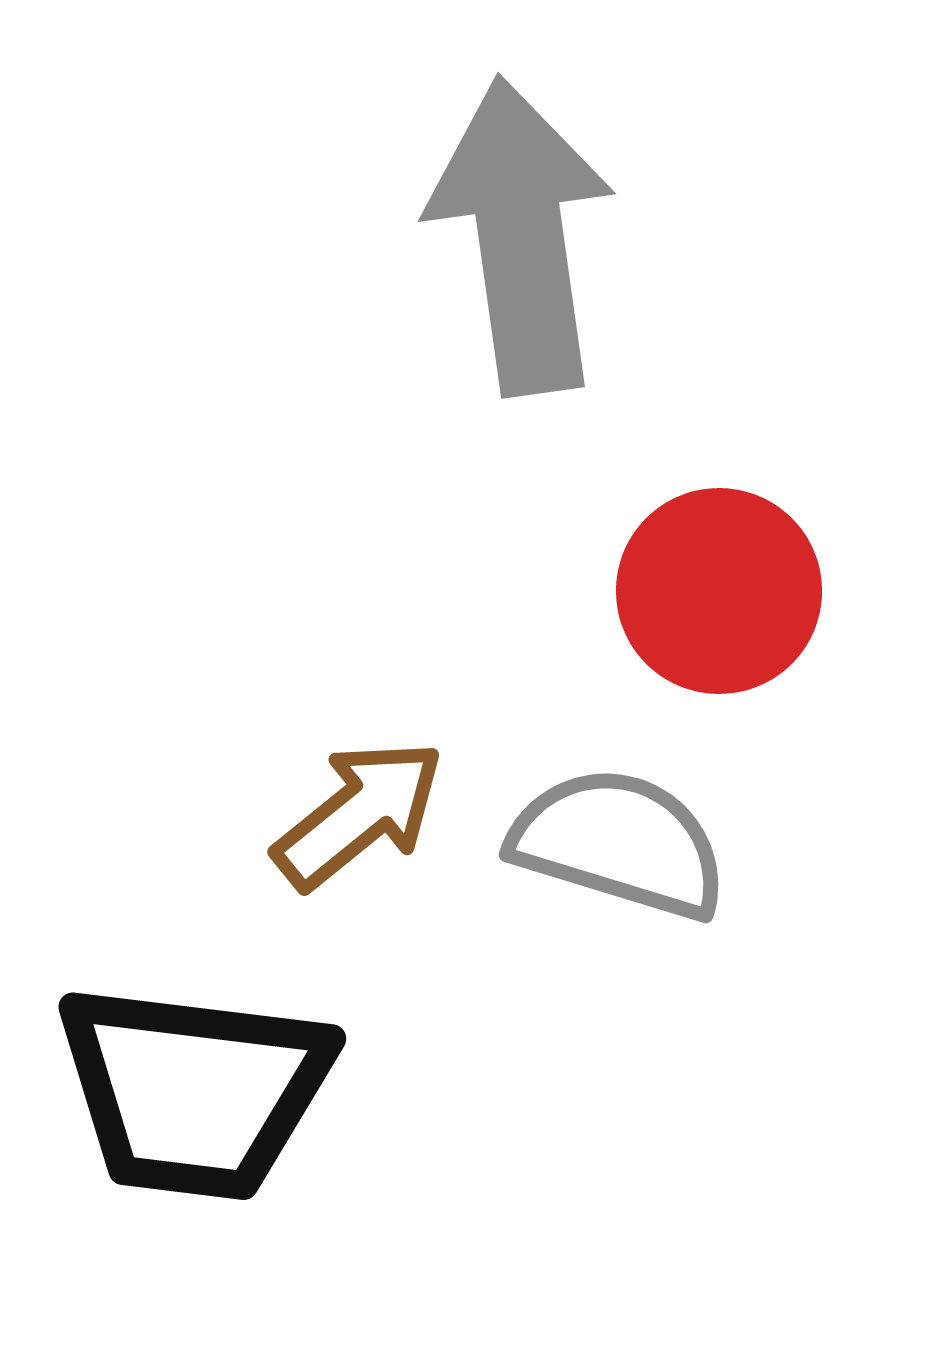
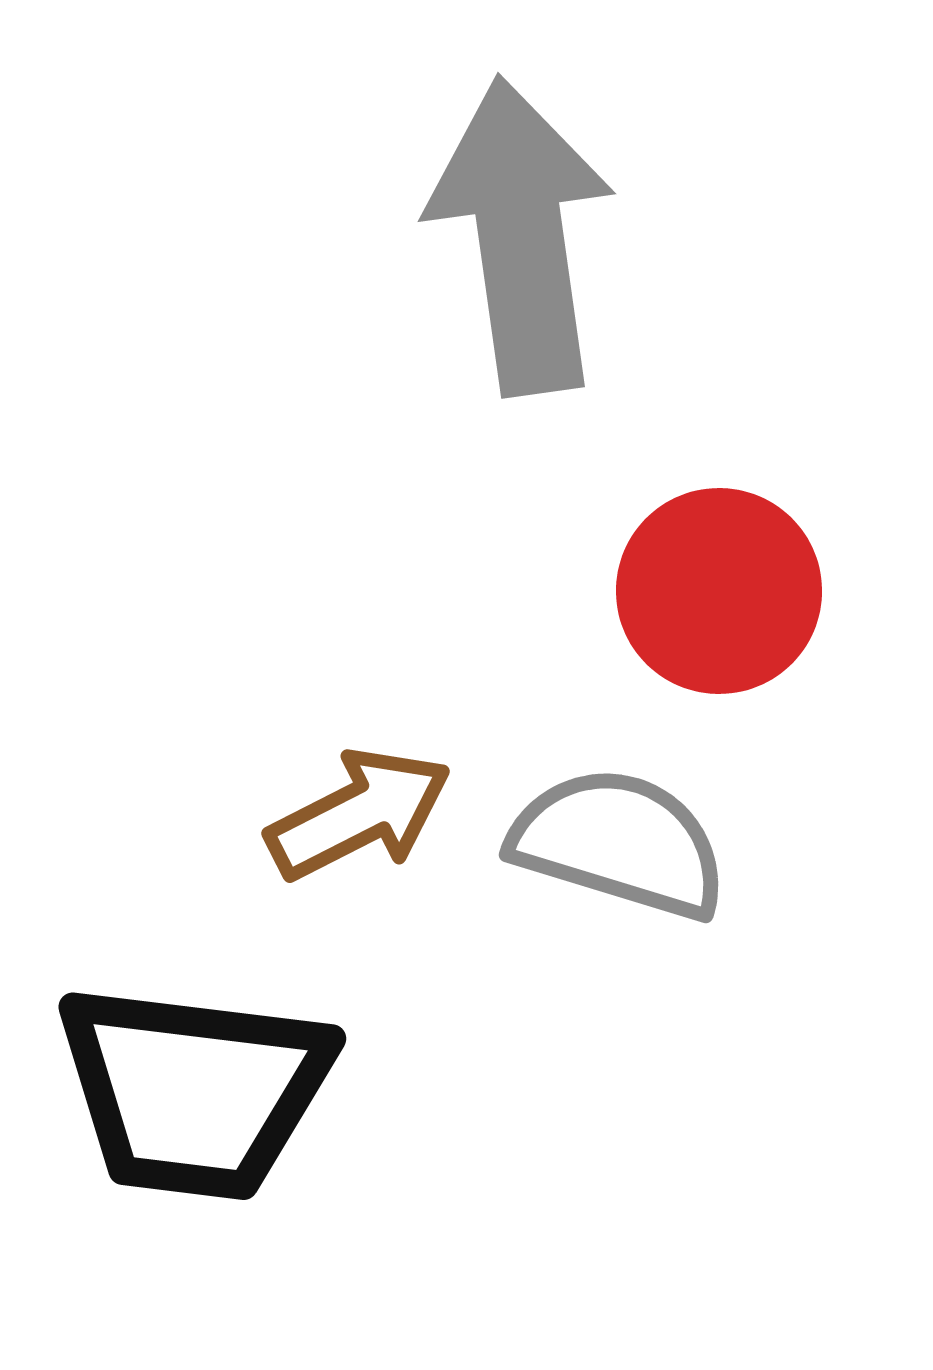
brown arrow: rotated 12 degrees clockwise
